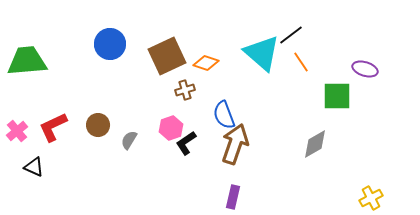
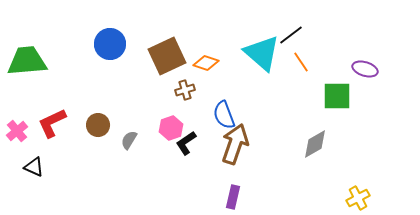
red L-shape: moved 1 px left, 4 px up
yellow cross: moved 13 px left
